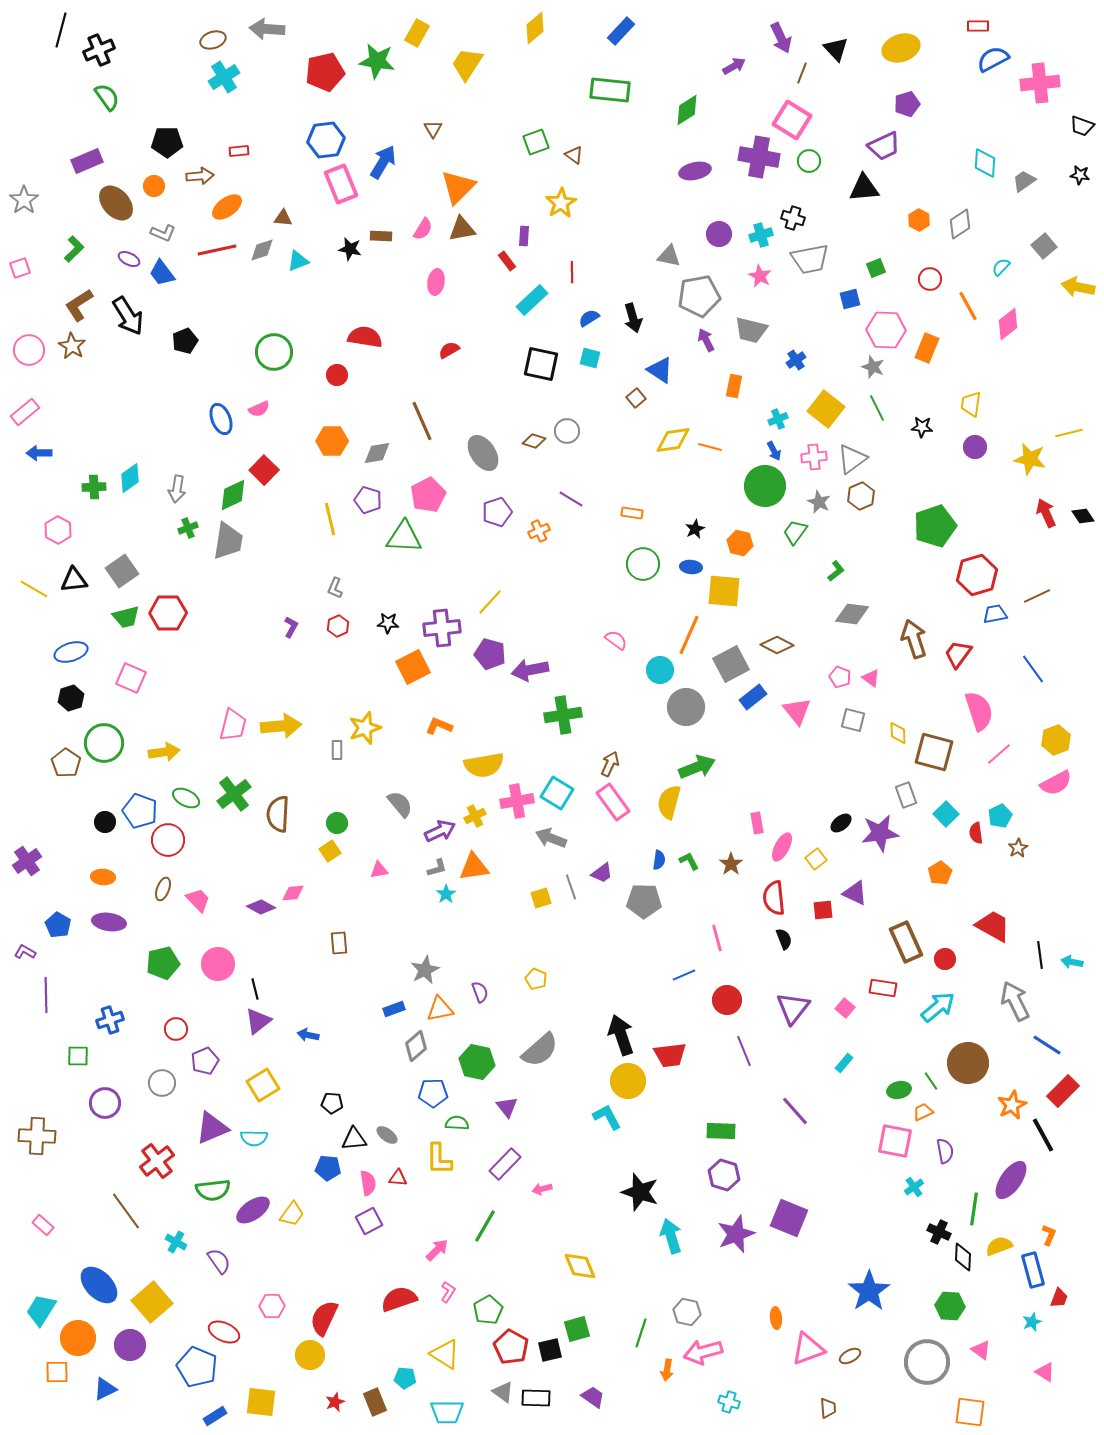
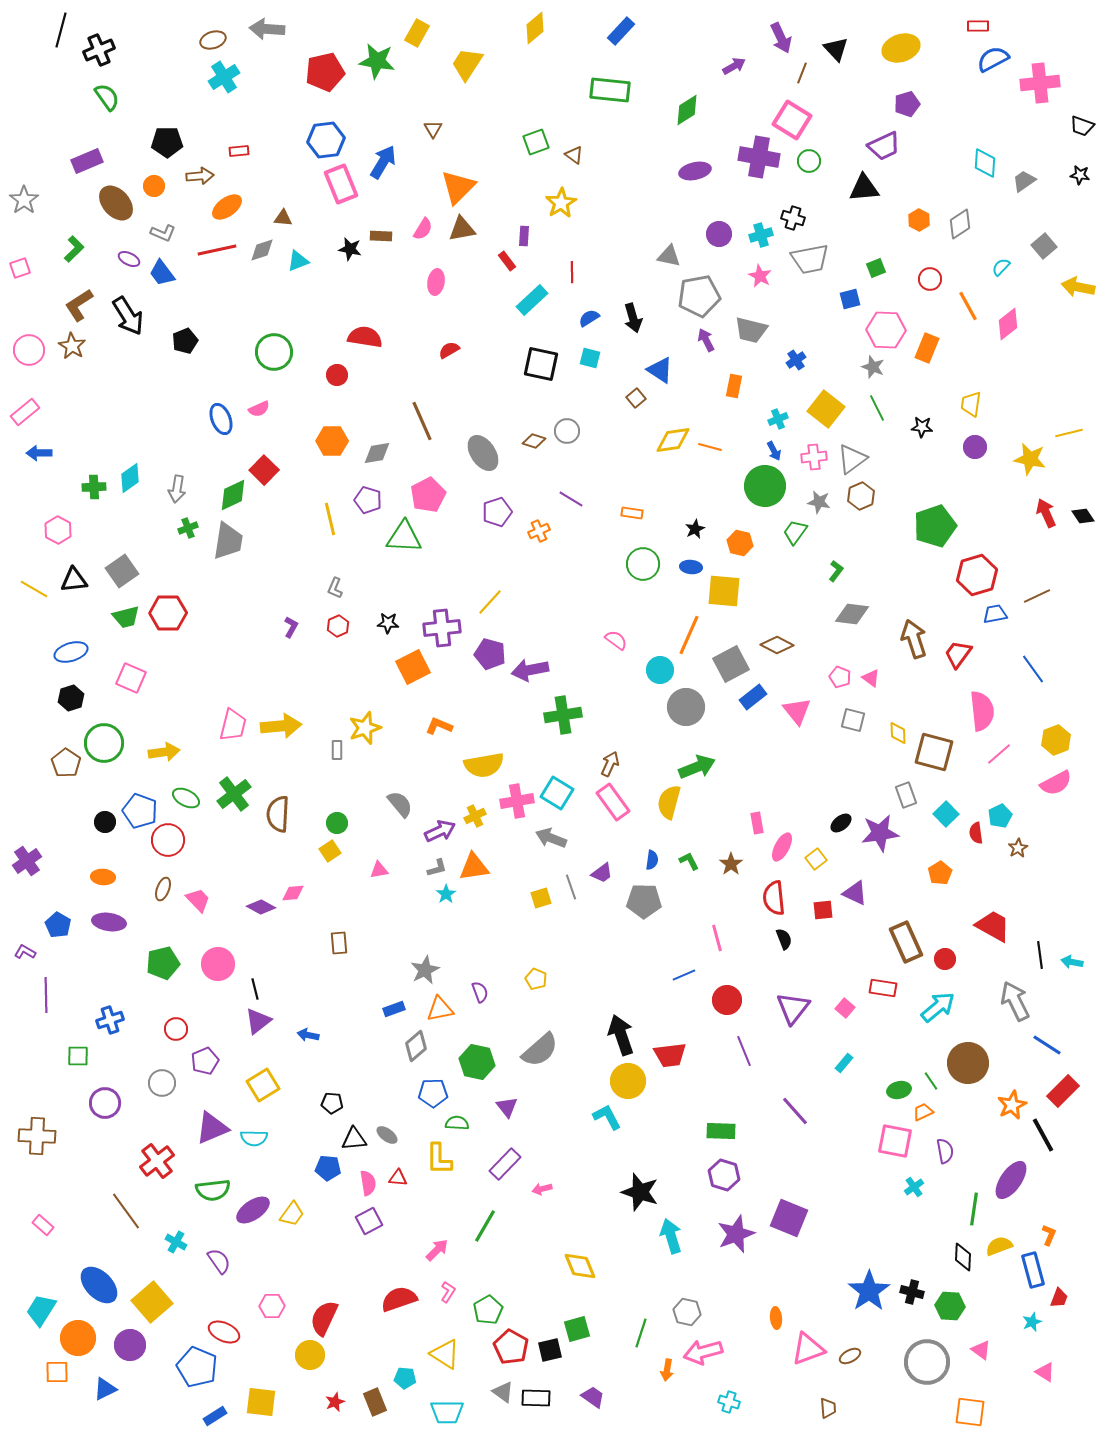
gray star at (819, 502): rotated 15 degrees counterclockwise
green L-shape at (836, 571): rotated 15 degrees counterclockwise
pink semicircle at (979, 711): moved 3 px right; rotated 12 degrees clockwise
blue semicircle at (659, 860): moved 7 px left
black cross at (939, 1232): moved 27 px left, 60 px down; rotated 10 degrees counterclockwise
